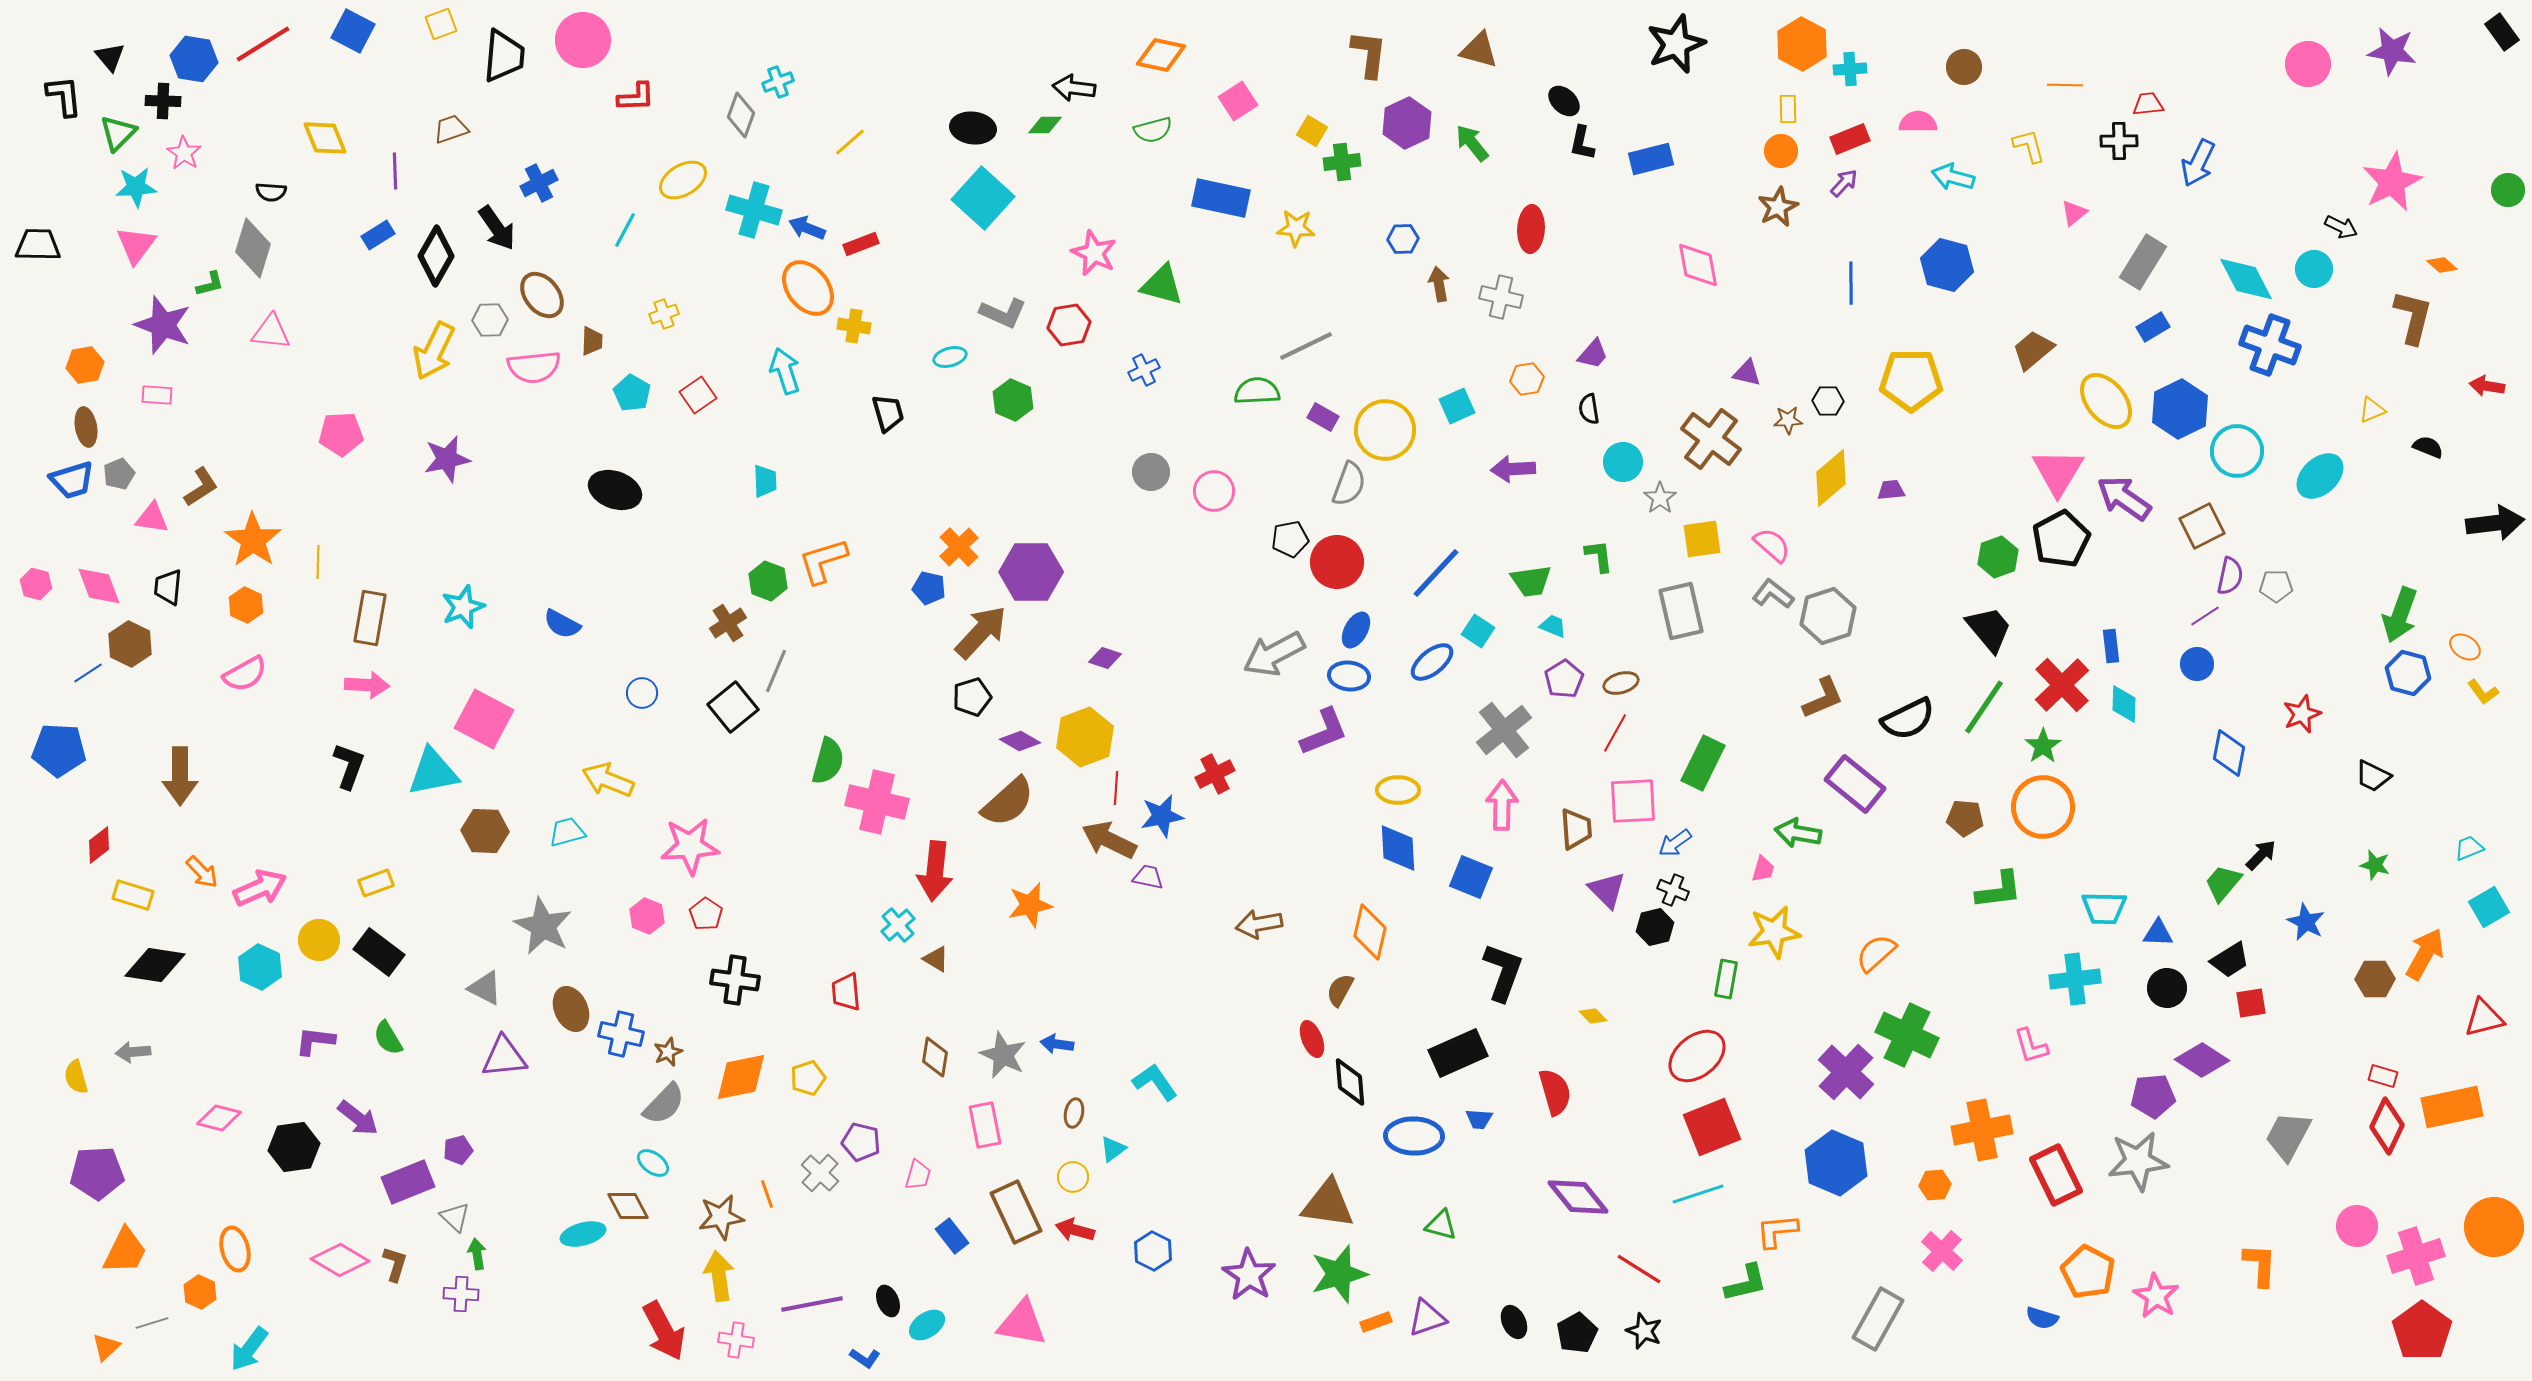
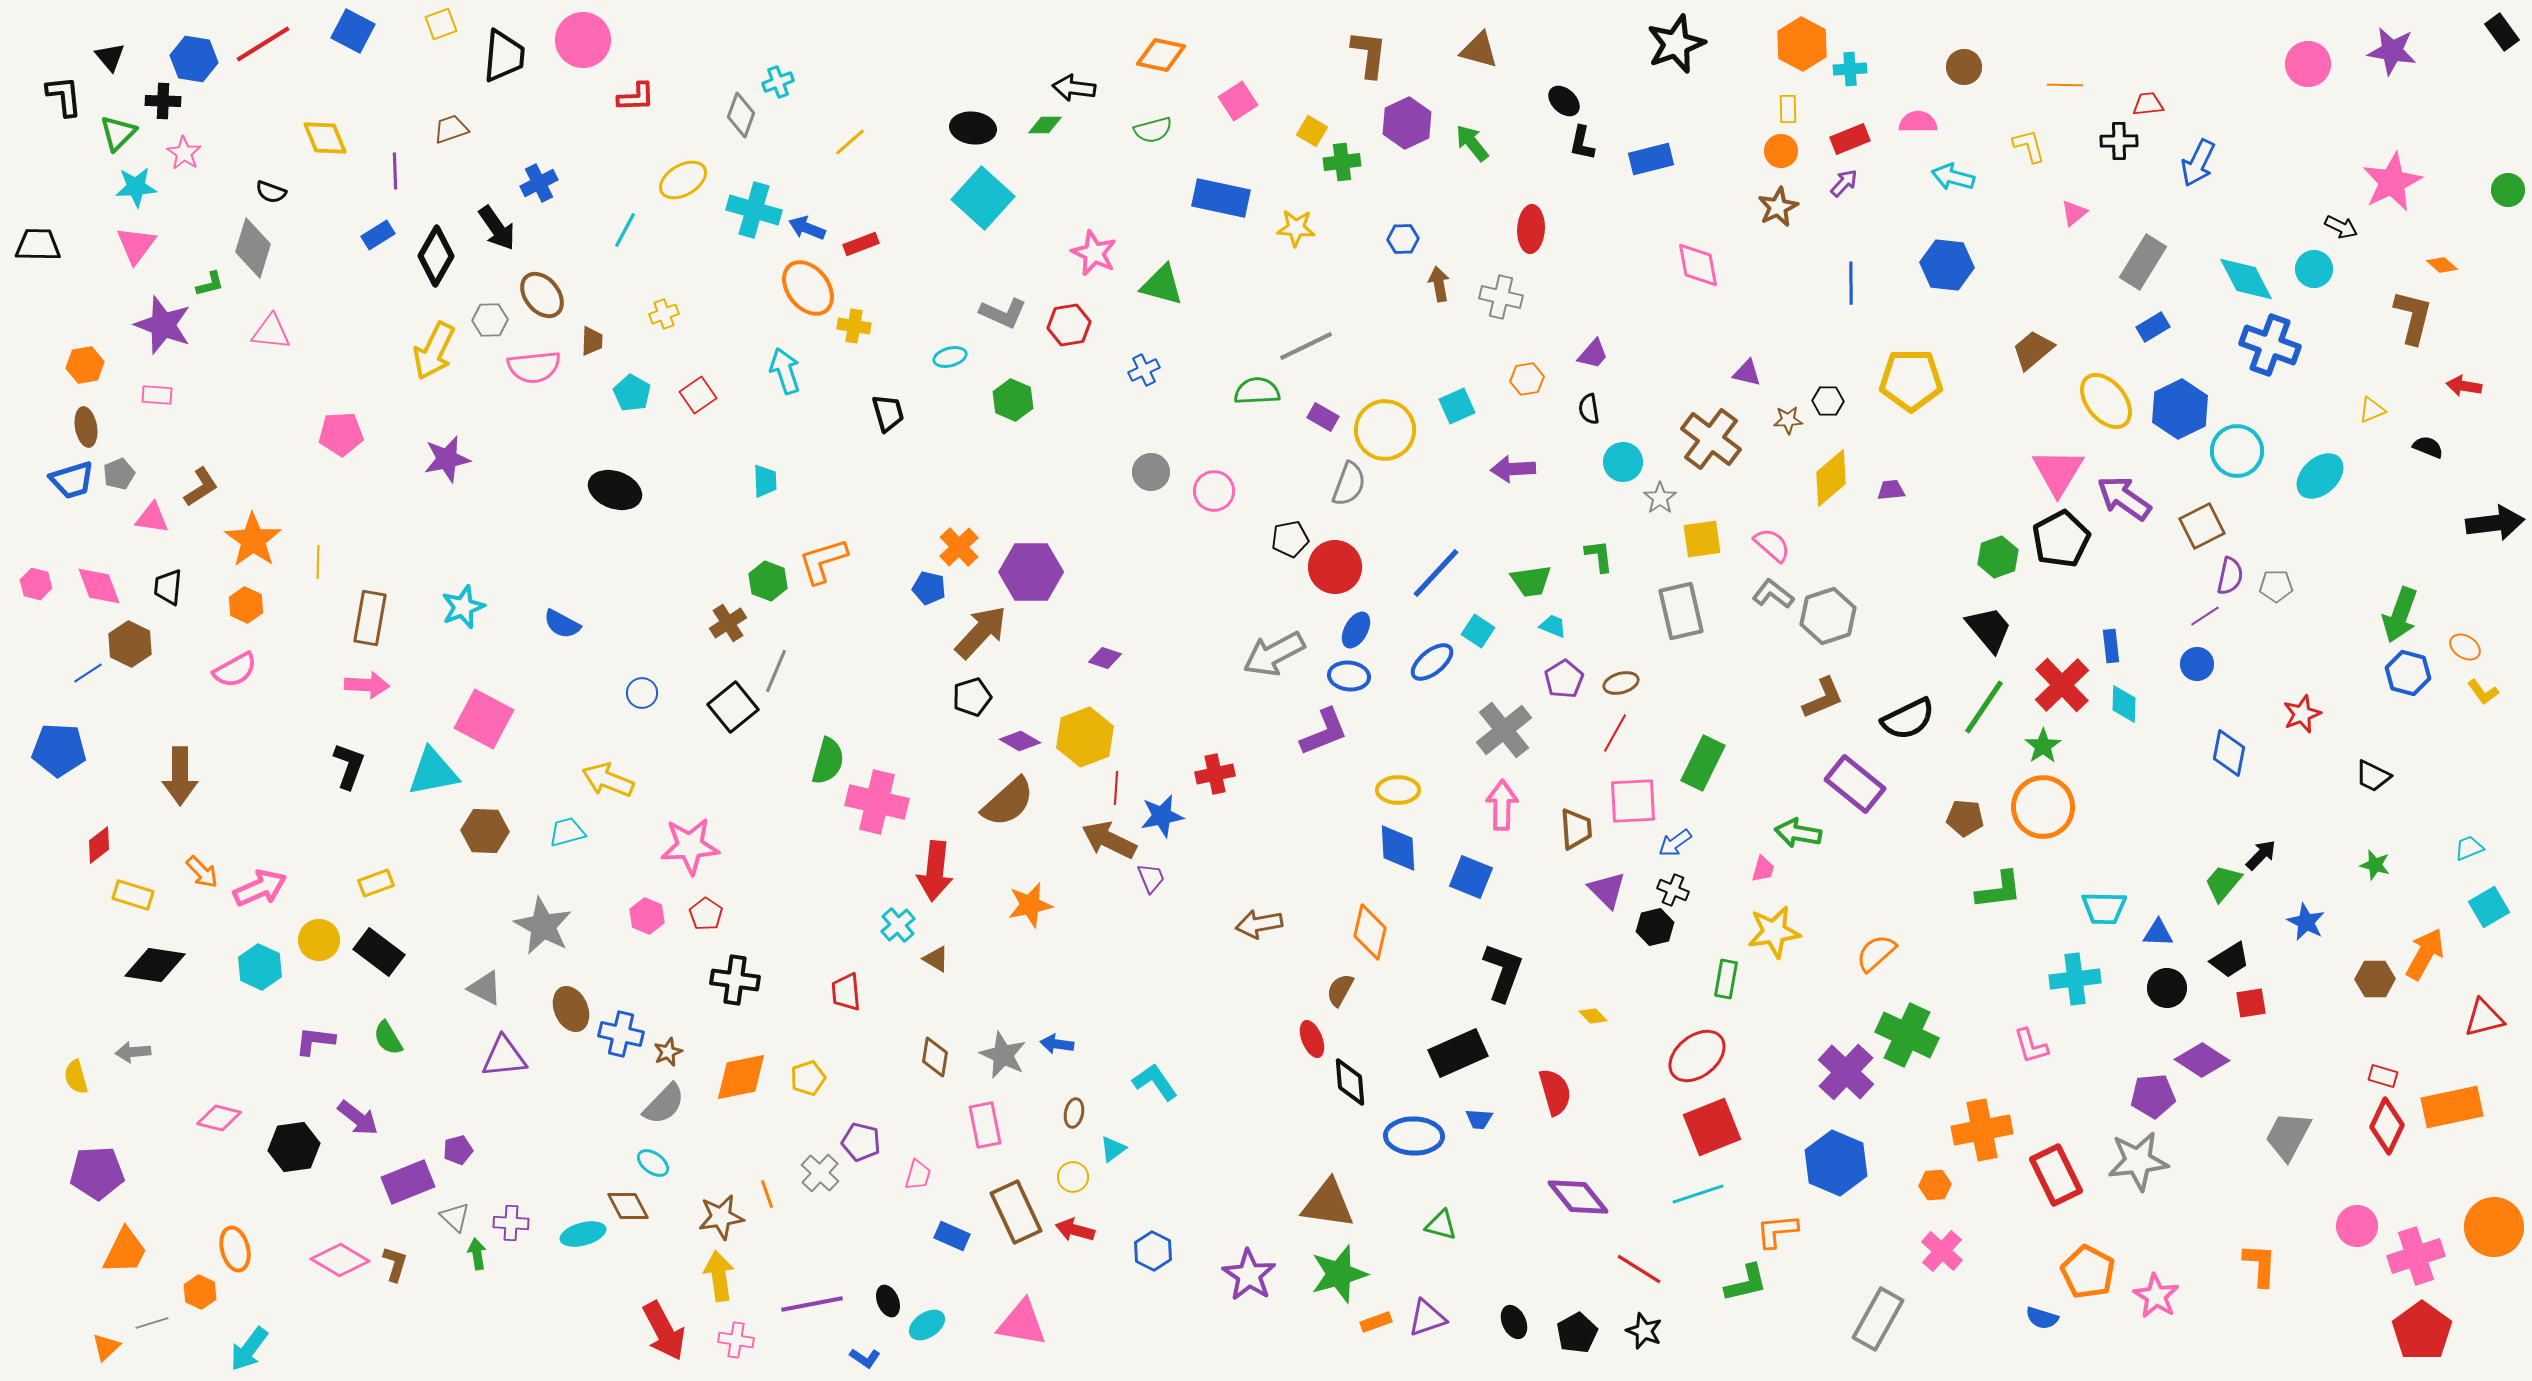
black semicircle at (271, 192): rotated 16 degrees clockwise
blue hexagon at (1947, 265): rotated 9 degrees counterclockwise
red arrow at (2487, 386): moved 23 px left
red circle at (1337, 562): moved 2 px left, 5 px down
pink semicircle at (245, 674): moved 10 px left, 4 px up
red cross at (1215, 774): rotated 15 degrees clockwise
purple trapezoid at (1148, 877): moved 3 px right, 1 px down; rotated 56 degrees clockwise
blue rectangle at (952, 1236): rotated 28 degrees counterclockwise
purple cross at (461, 1294): moved 50 px right, 71 px up
